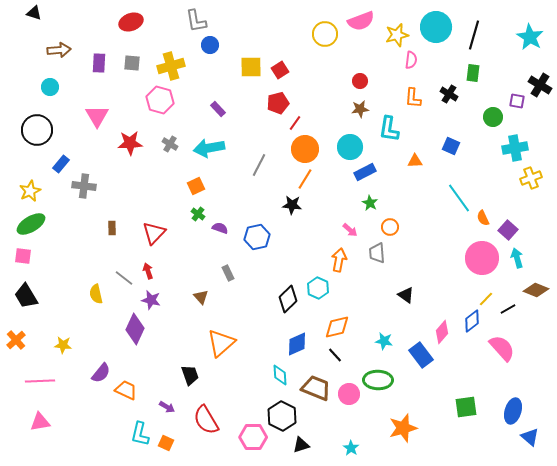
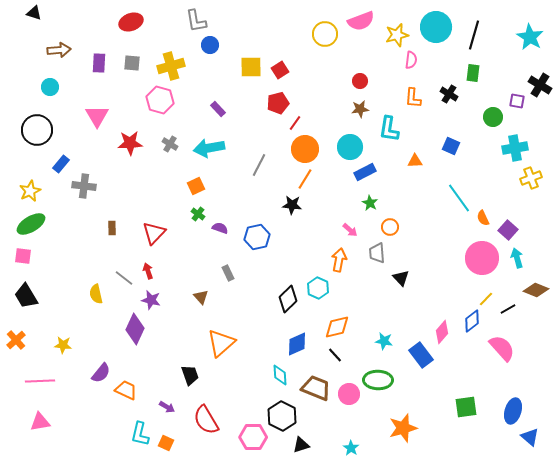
black triangle at (406, 295): moved 5 px left, 17 px up; rotated 12 degrees clockwise
